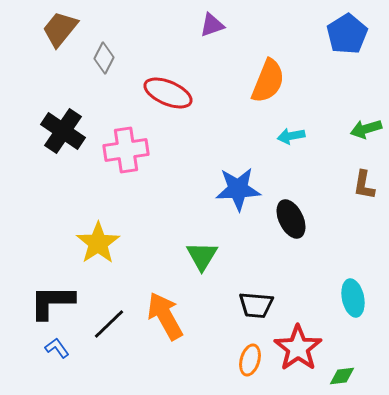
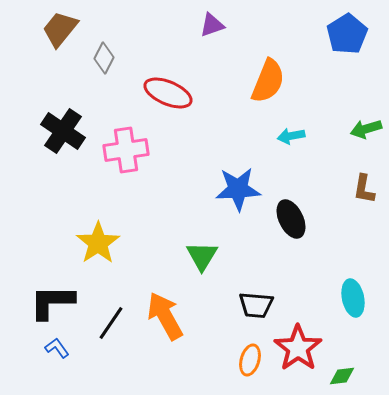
brown L-shape: moved 4 px down
black line: moved 2 px right, 1 px up; rotated 12 degrees counterclockwise
